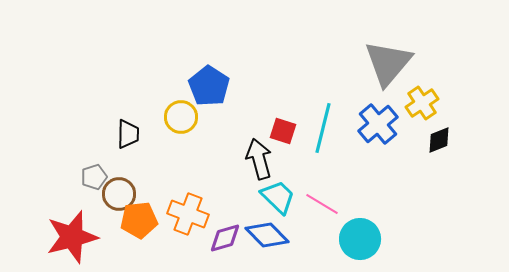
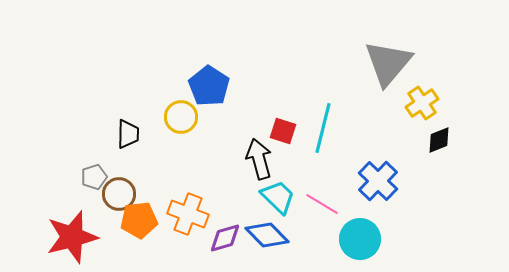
blue cross: moved 57 px down; rotated 6 degrees counterclockwise
